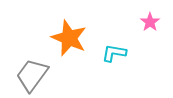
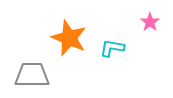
cyan L-shape: moved 2 px left, 5 px up
gray trapezoid: rotated 54 degrees clockwise
